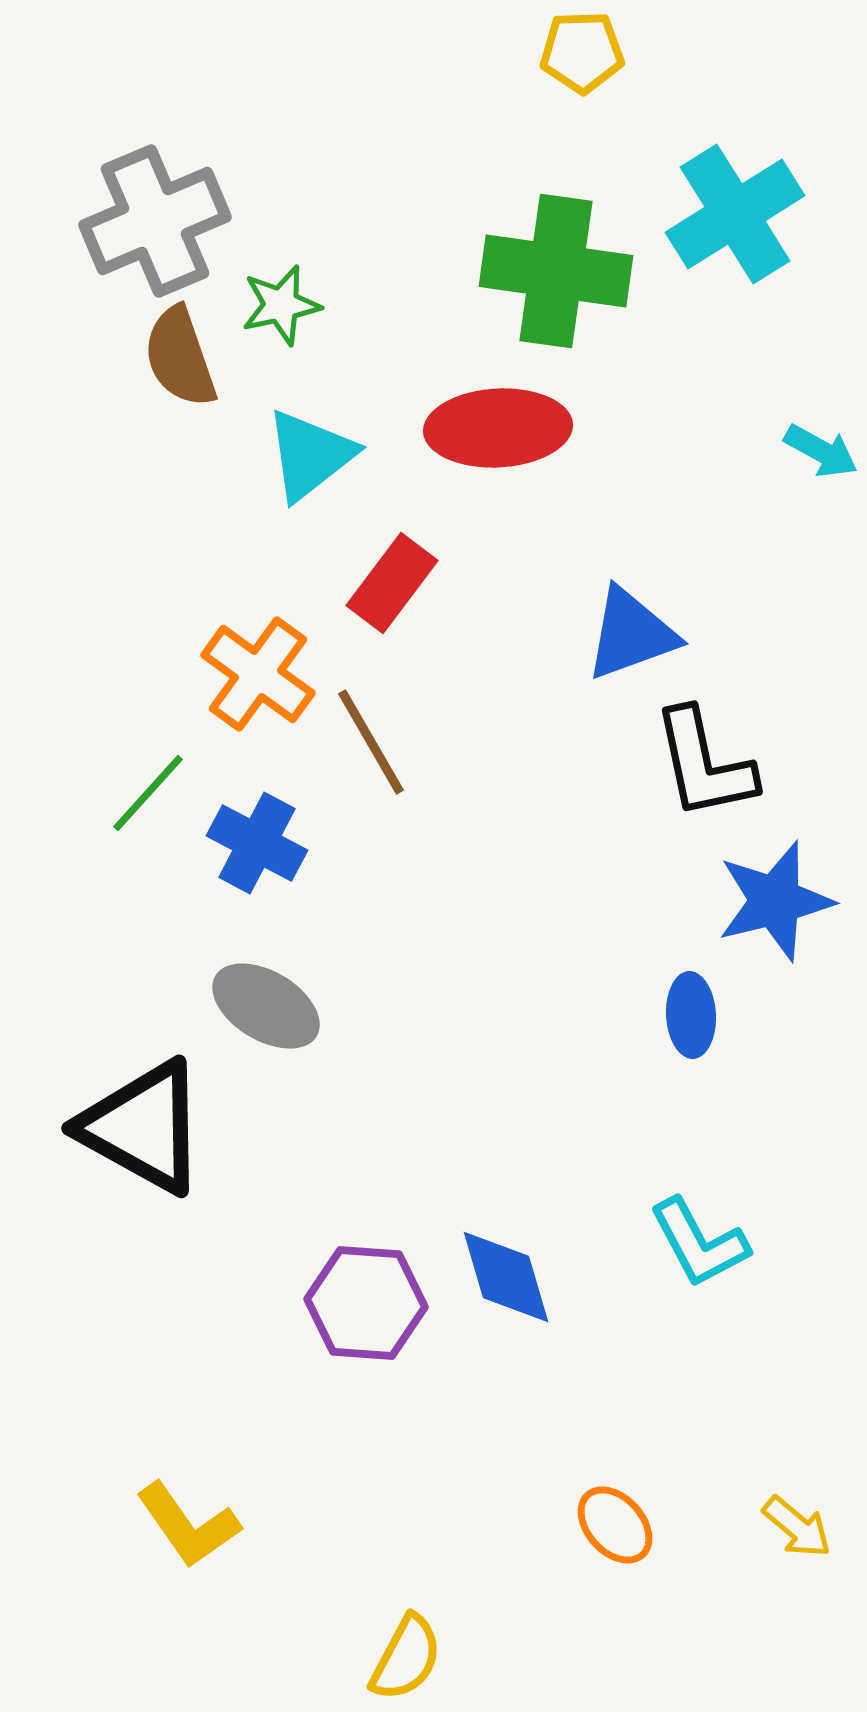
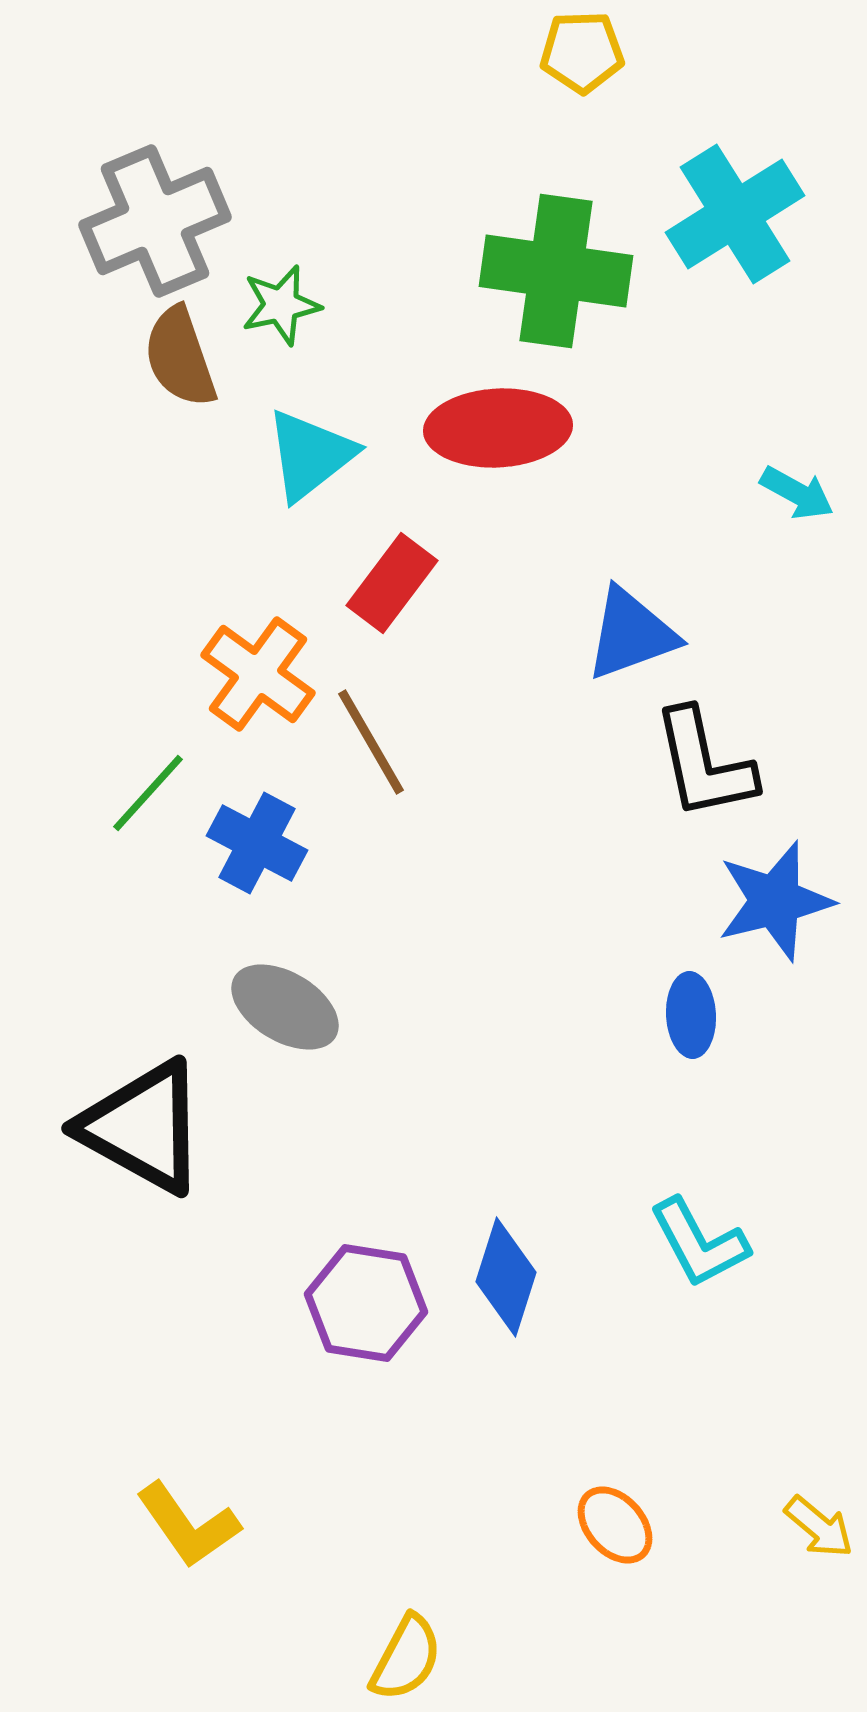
cyan arrow: moved 24 px left, 42 px down
gray ellipse: moved 19 px right, 1 px down
blue diamond: rotated 34 degrees clockwise
purple hexagon: rotated 5 degrees clockwise
yellow arrow: moved 22 px right
